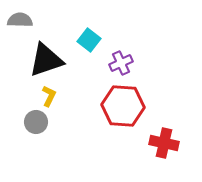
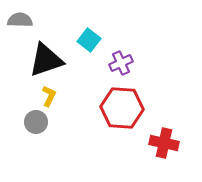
red hexagon: moved 1 px left, 2 px down
